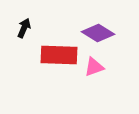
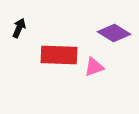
black arrow: moved 5 px left
purple diamond: moved 16 px right
